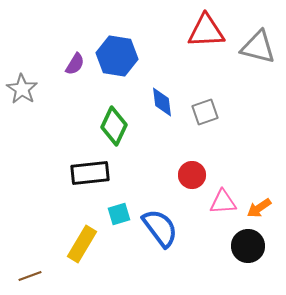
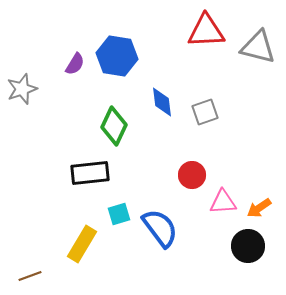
gray star: rotated 20 degrees clockwise
